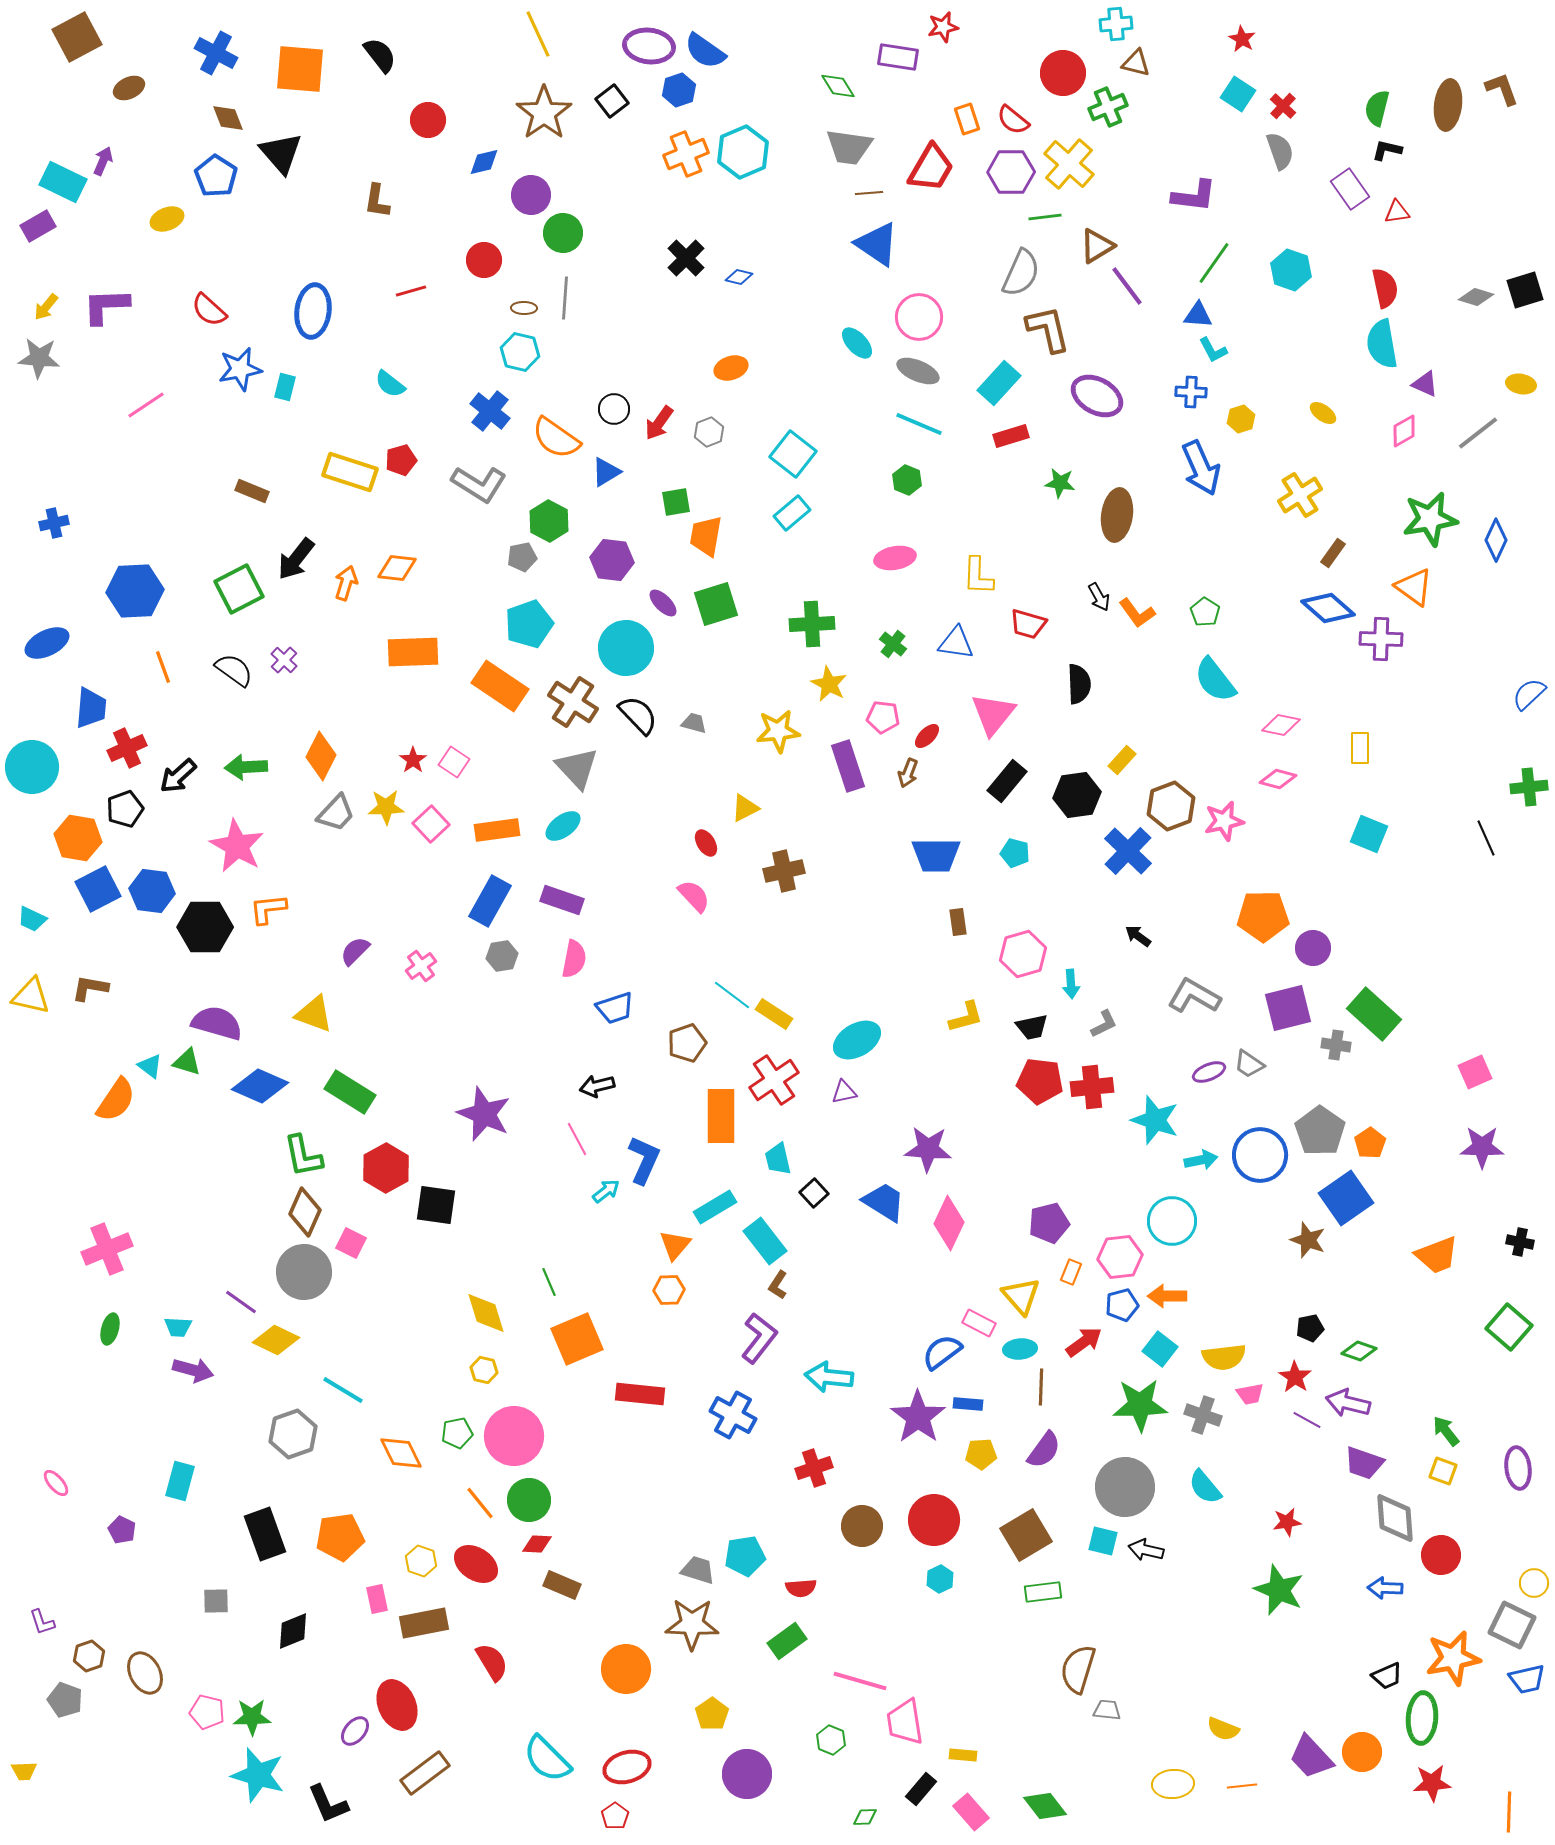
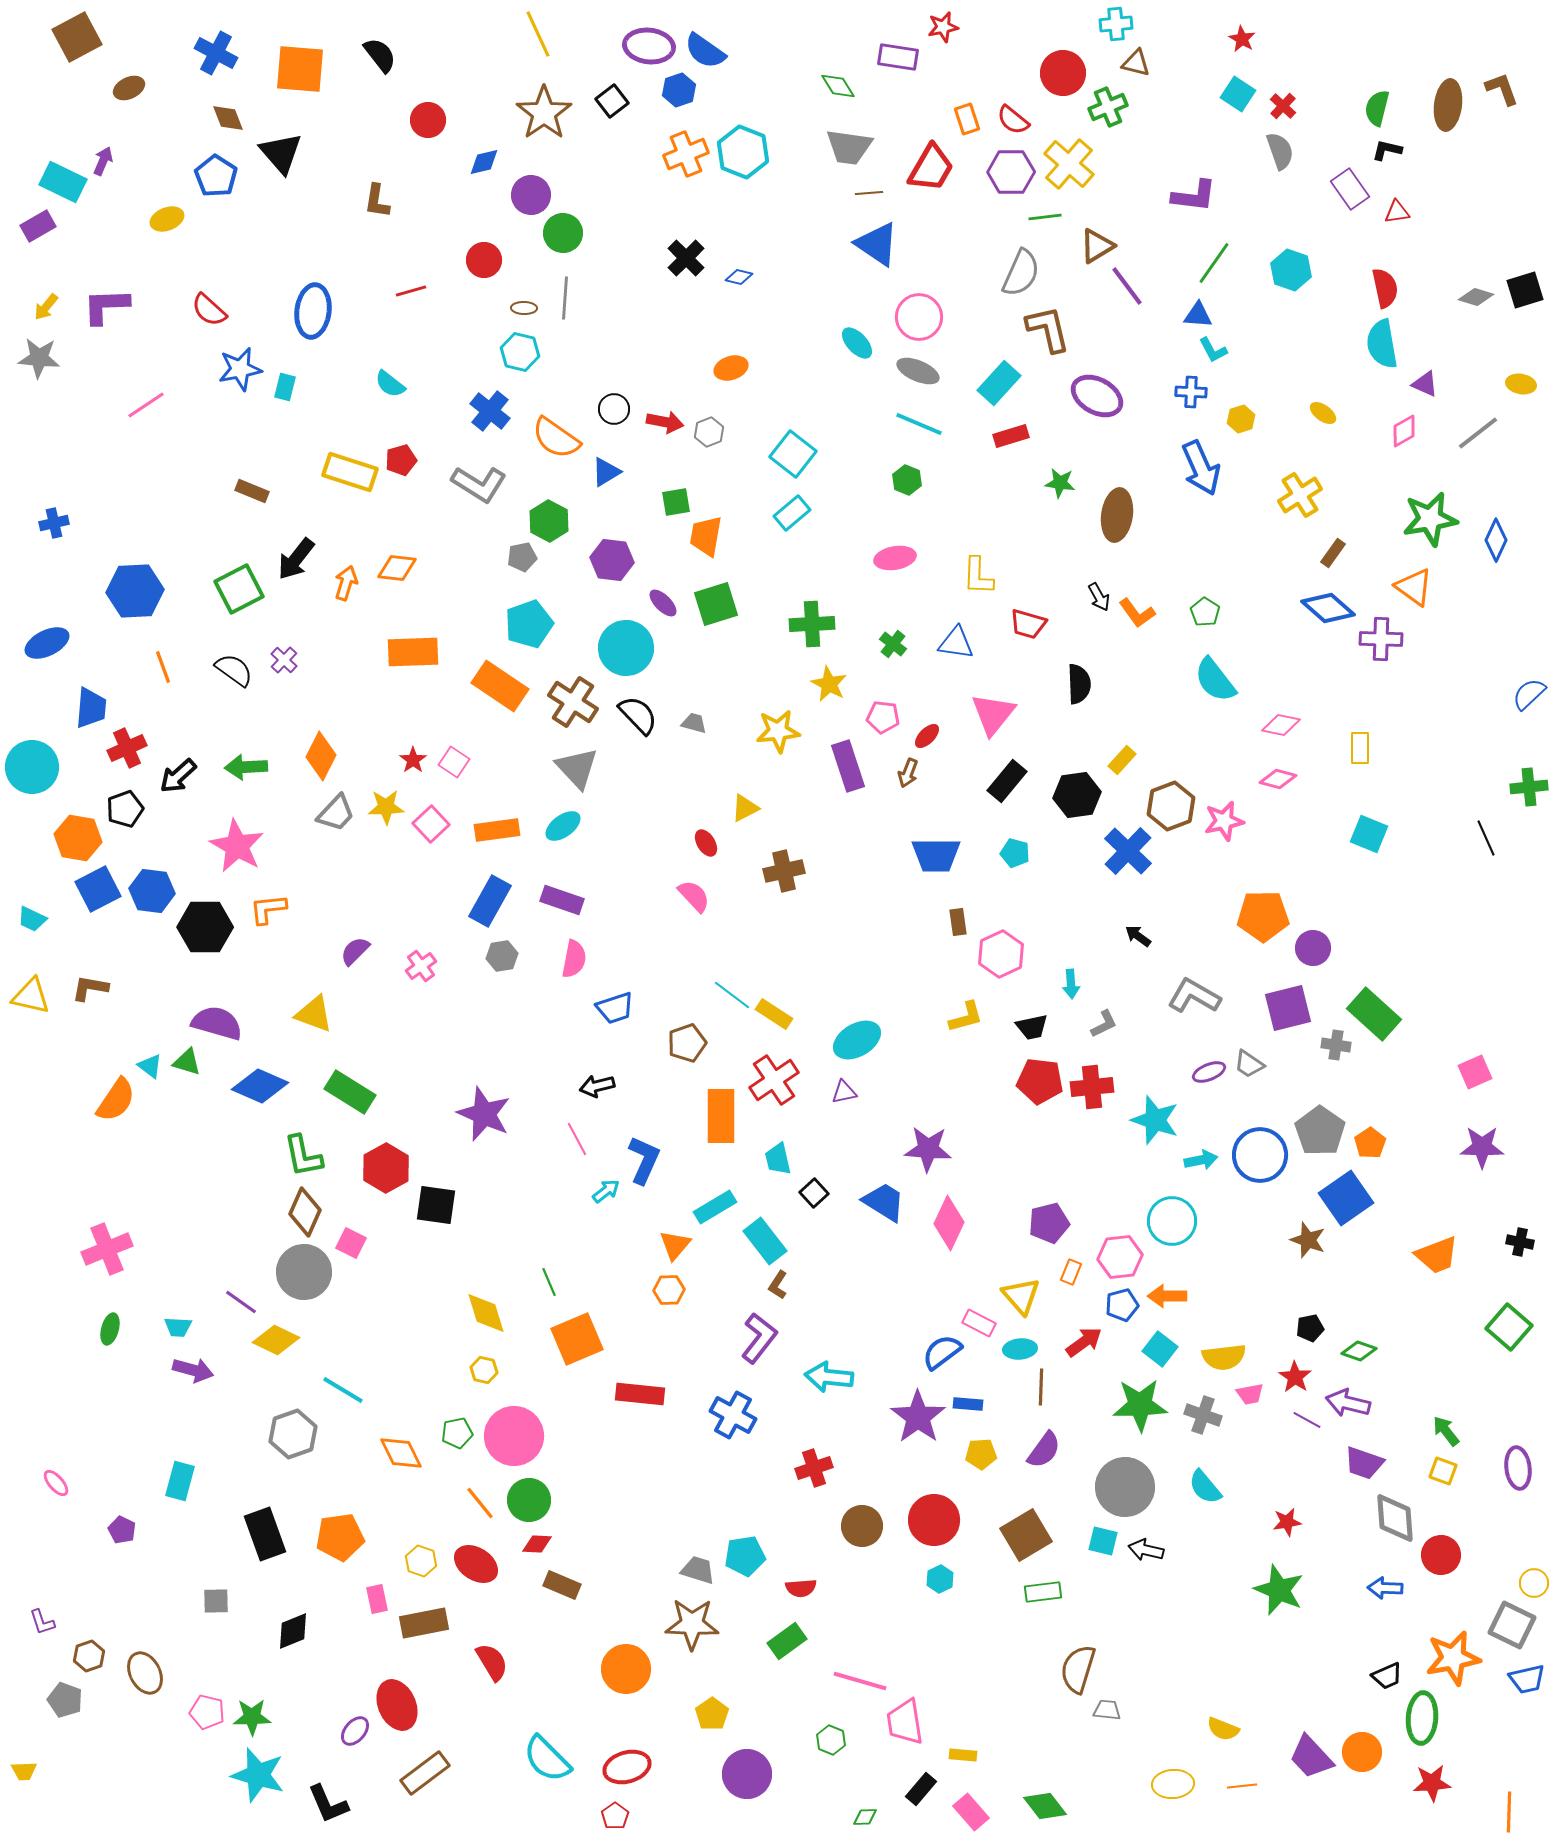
cyan hexagon at (743, 152): rotated 15 degrees counterclockwise
red arrow at (659, 423): moved 6 px right, 1 px up; rotated 114 degrees counterclockwise
pink hexagon at (1023, 954): moved 22 px left; rotated 9 degrees counterclockwise
